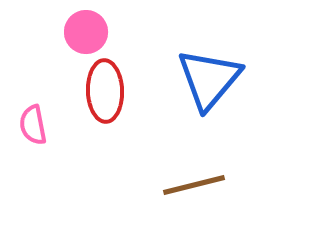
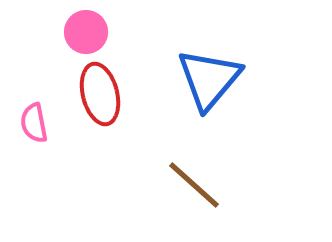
red ellipse: moved 5 px left, 3 px down; rotated 12 degrees counterclockwise
pink semicircle: moved 1 px right, 2 px up
brown line: rotated 56 degrees clockwise
